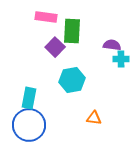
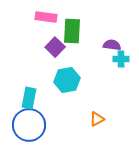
cyan hexagon: moved 5 px left
orange triangle: moved 3 px right, 1 px down; rotated 35 degrees counterclockwise
